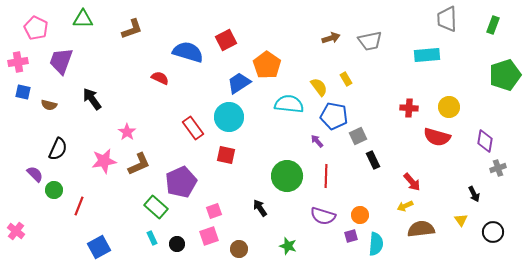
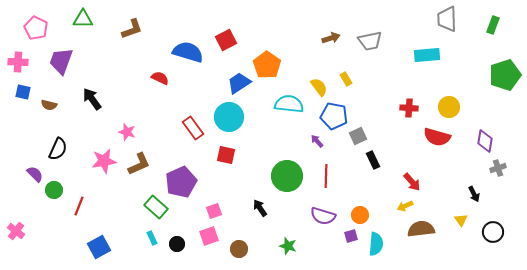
pink cross at (18, 62): rotated 12 degrees clockwise
pink star at (127, 132): rotated 18 degrees counterclockwise
